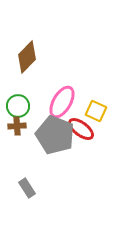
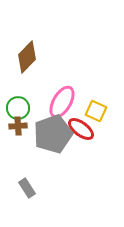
green circle: moved 2 px down
brown cross: moved 1 px right
gray pentagon: moved 2 px left, 1 px up; rotated 30 degrees clockwise
